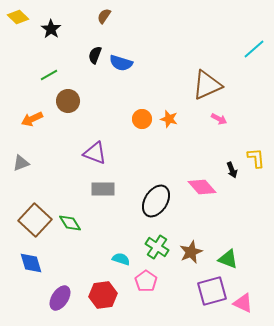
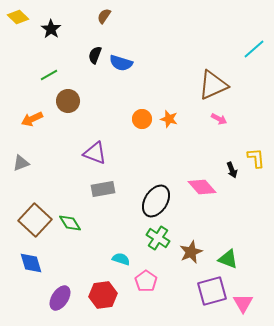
brown triangle: moved 6 px right
gray rectangle: rotated 10 degrees counterclockwise
green cross: moved 1 px right, 9 px up
pink triangle: rotated 35 degrees clockwise
